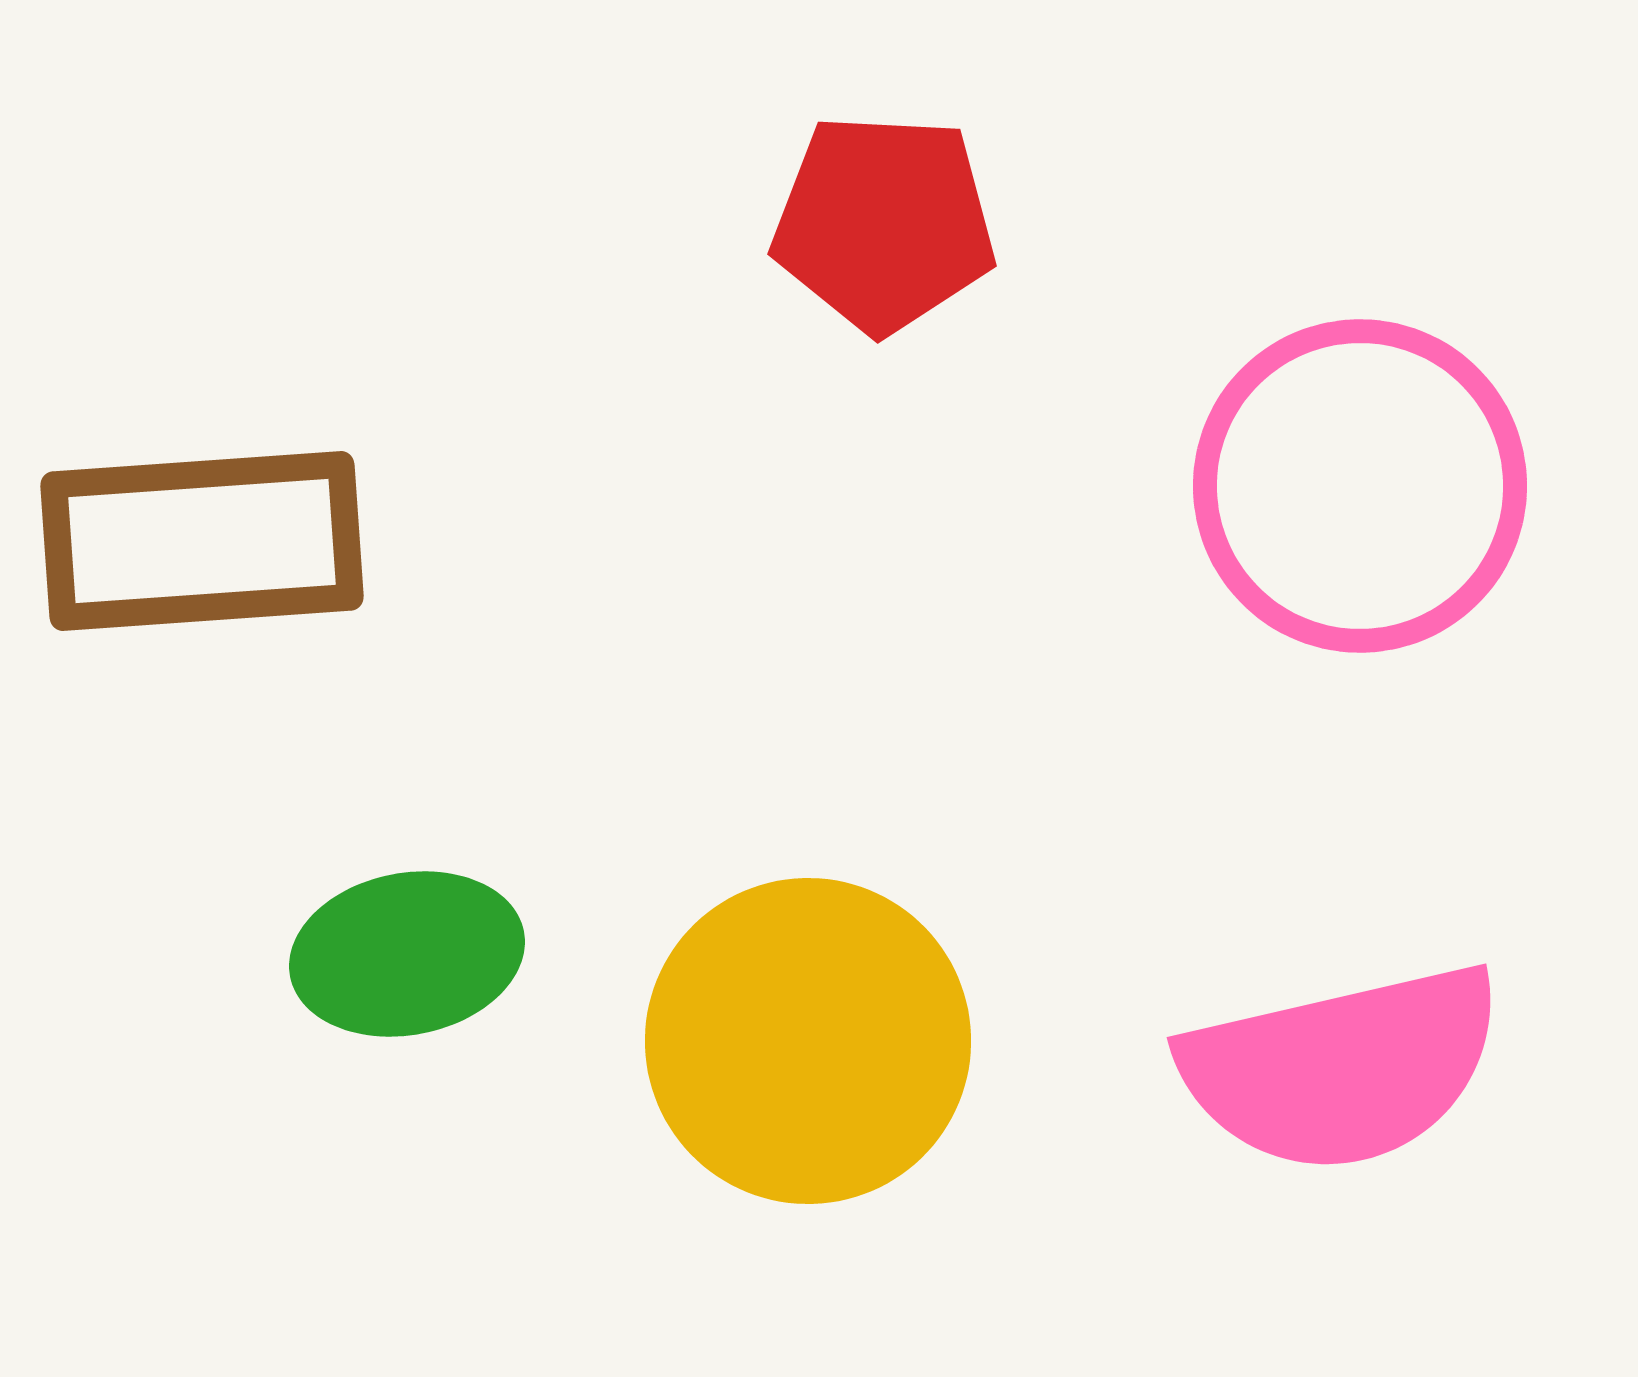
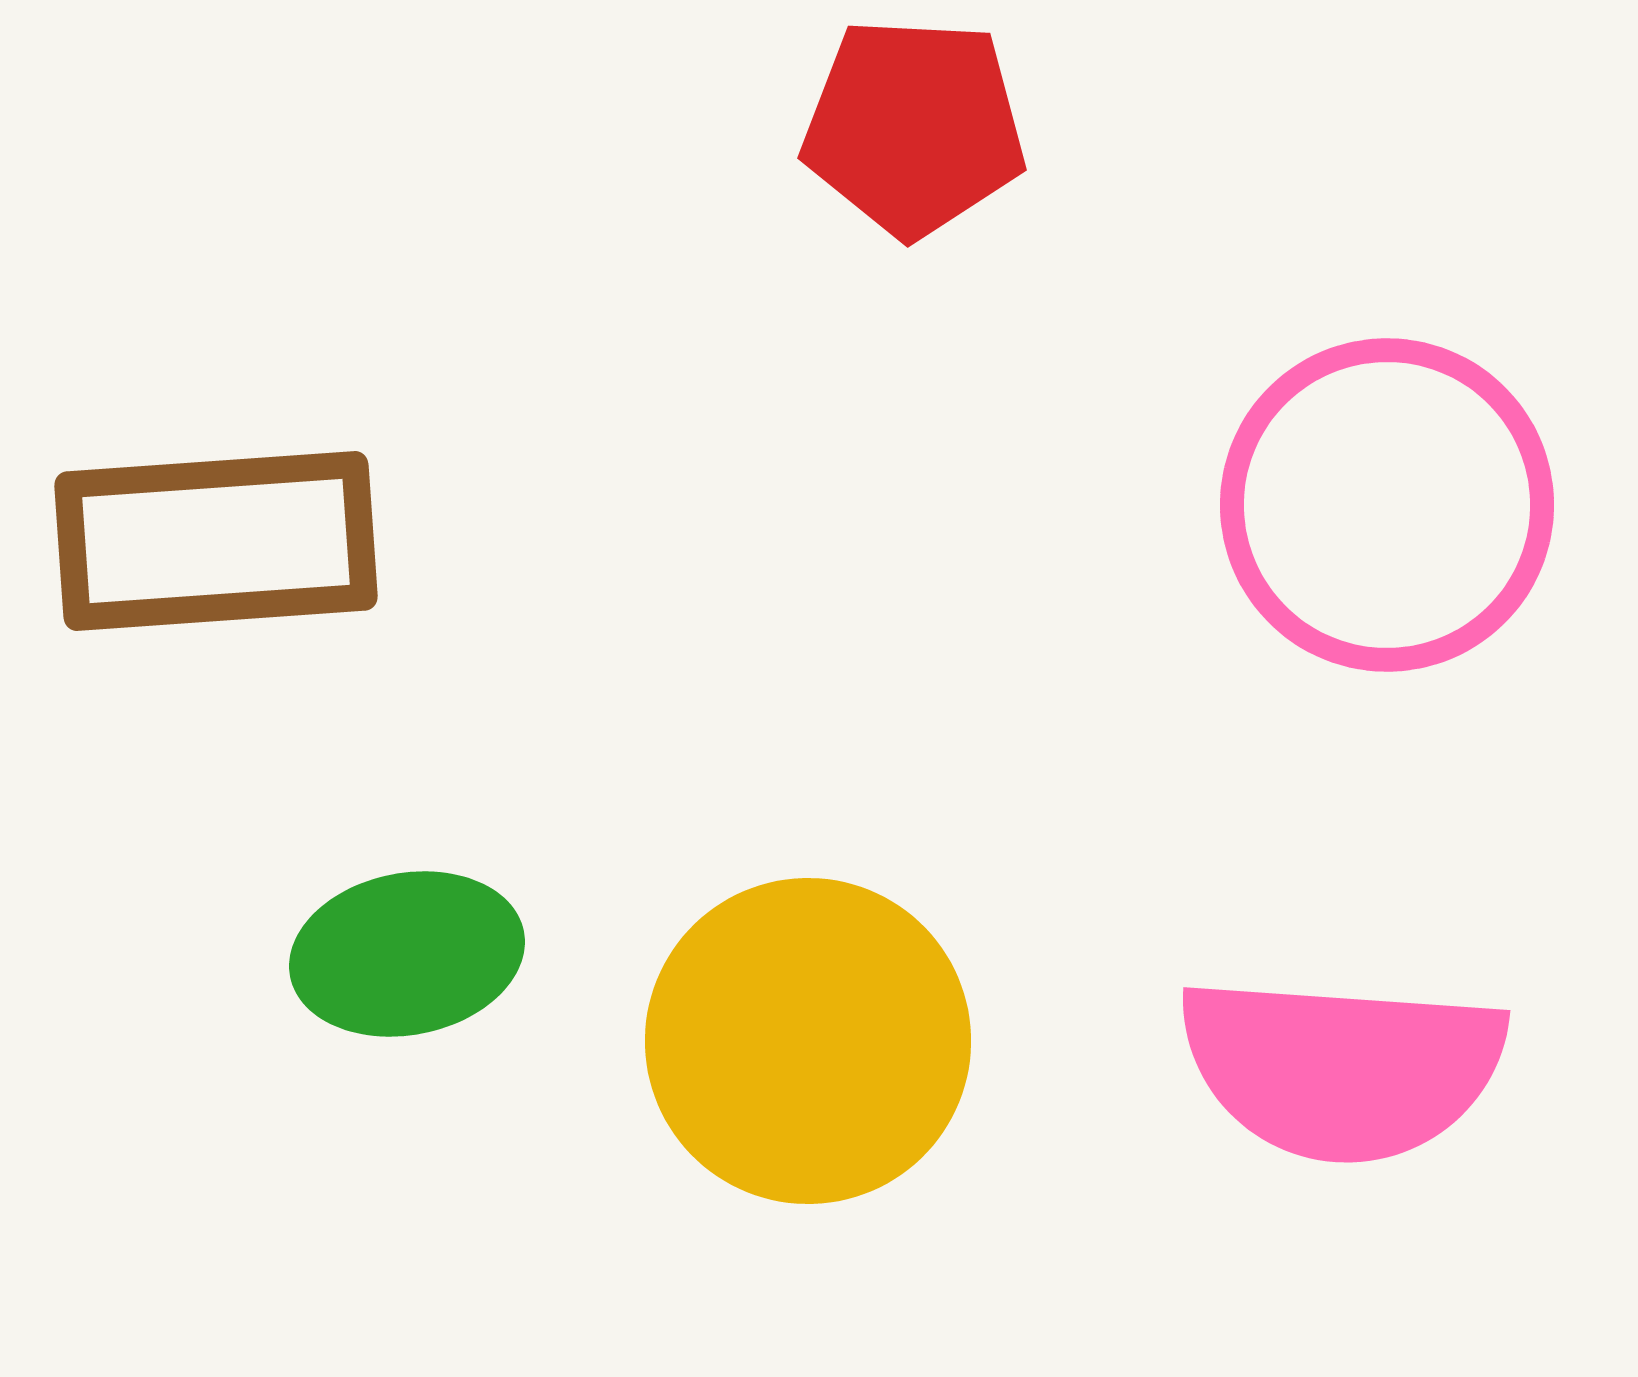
red pentagon: moved 30 px right, 96 px up
pink circle: moved 27 px right, 19 px down
brown rectangle: moved 14 px right
pink semicircle: rotated 17 degrees clockwise
